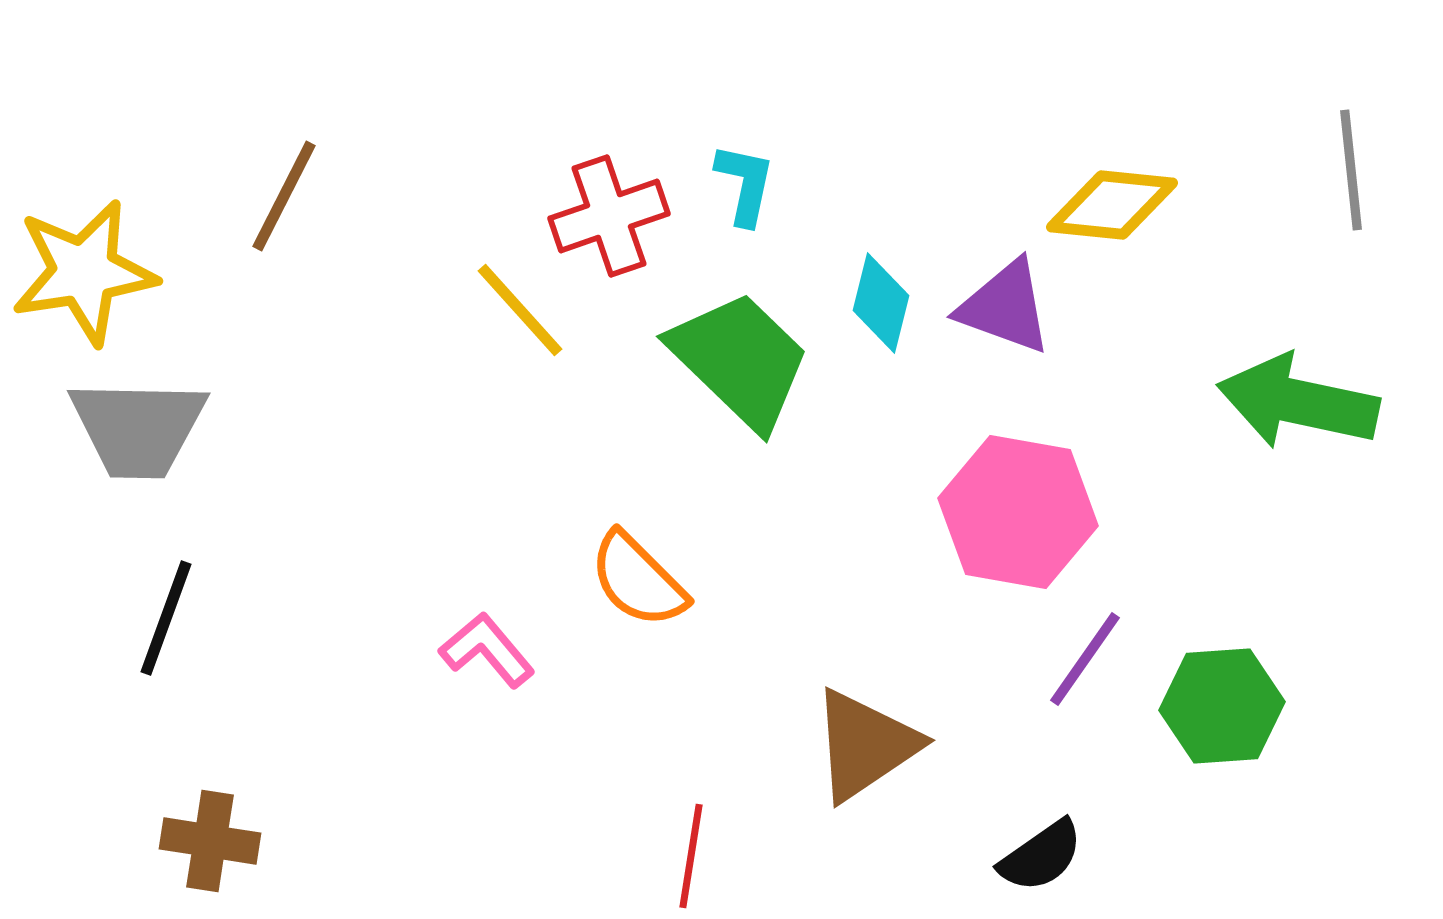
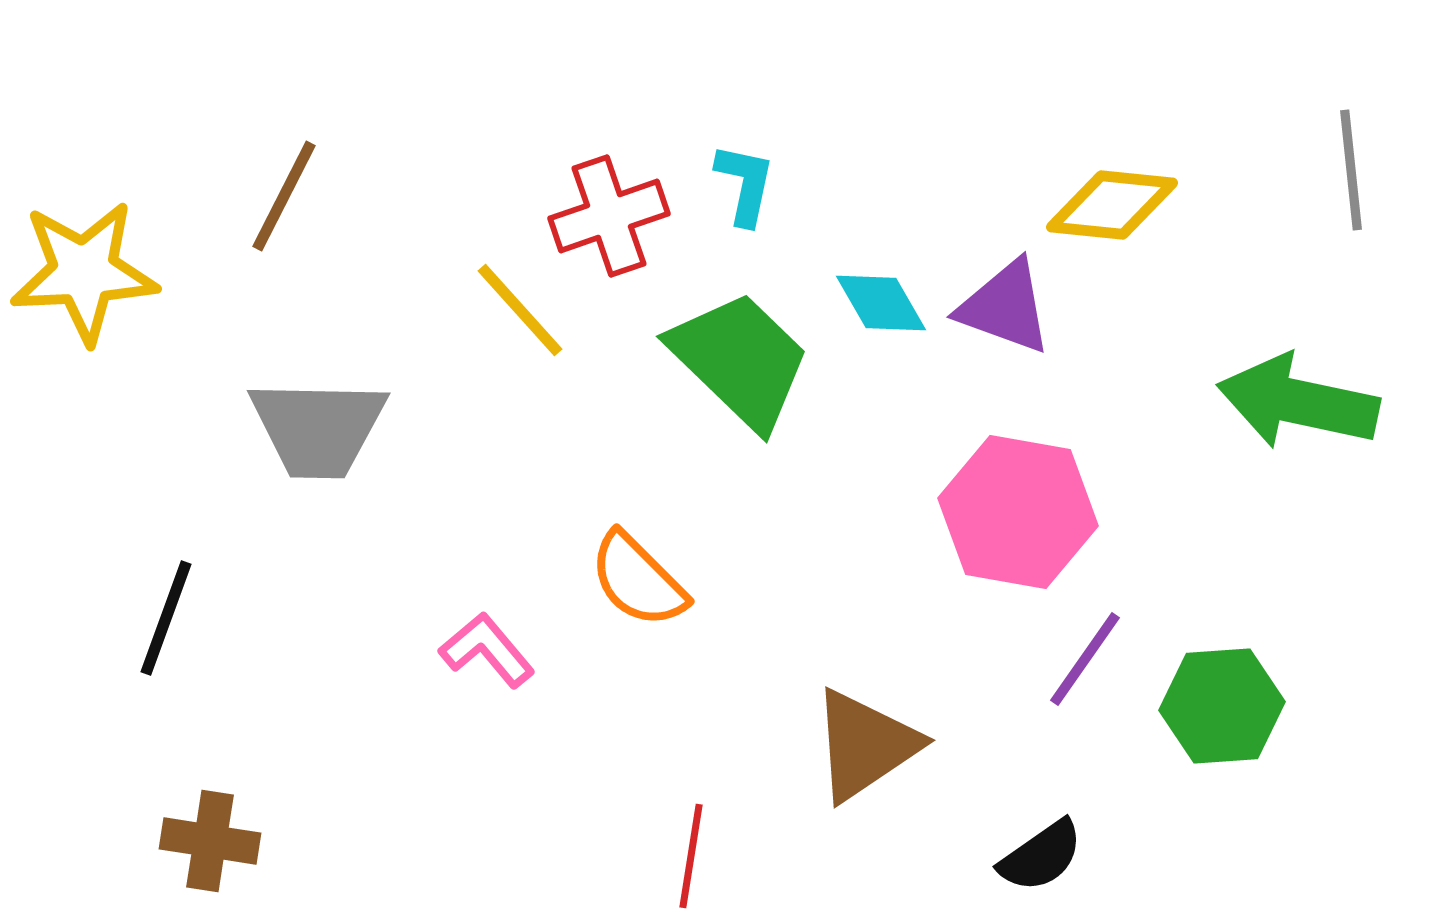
yellow star: rotated 6 degrees clockwise
cyan diamond: rotated 44 degrees counterclockwise
gray trapezoid: moved 180 px right
